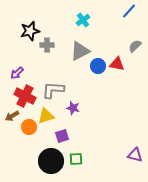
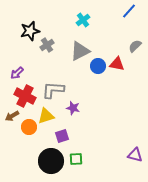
gray cross: rotated 32 degrees counterclockwise
